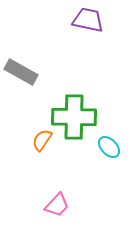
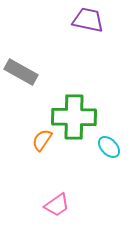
pink trapezoid: rotated 12 degrees clockwise
